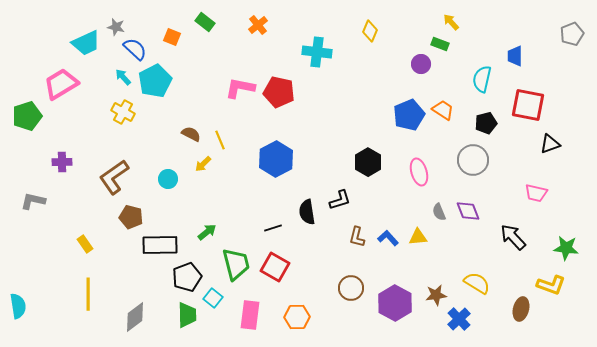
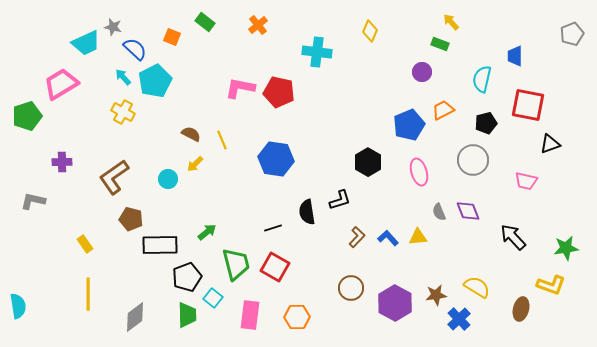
gray star at (116, 27): moved 3 px left
purple circle at (421, 64): moved 1 px right, 8 px down
orange trapezoid at (443, 110): rotated 60 degrees counterclockwise
blue pentagon at (409, 115): moved 10 px down
yellow line at (220, 140): moved 2 px right
blue hexagon at (276, 159): rotated 24 degrees counterclockwise
yellow arrow at (203, 164): moved 8 px left
pink trapezoid at (536, 193): moved 10 px left, 12 px up
brown pentagon at (131, 217): moved 2 px down
brown L-shape at (357, 237): rotated 150 degrees counterclockwise
green star at (566, 248): rotated 15 degrees counterclockwise
yellow semicircle at (477, 283): moved 4 px down
